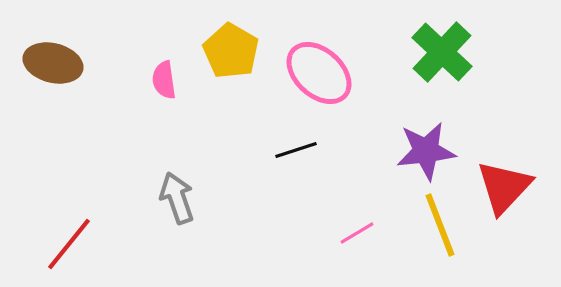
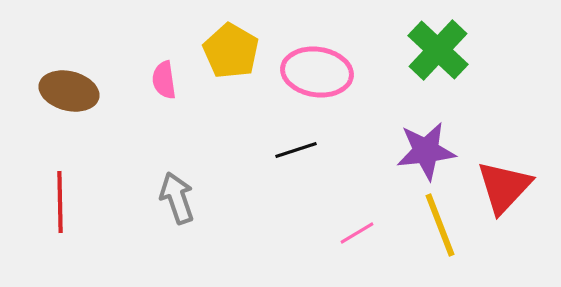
green cross: moved 4 px left, 2 px up
brown ellipse: moved 16 px right, 28 px down
pink ellipse: moved 2 px left, 1 px up; rotated 34 degrees counterclockwise
red line: moved 9 px left, 42 px up; rotated 40 degrees counterclockwise
